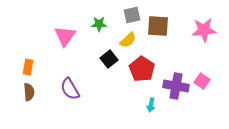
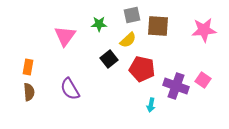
red pentagon: rotated 20 degrees counterclockwise
pink square: moved 1 px right, 1 px up
purple cross: rotated 10 degrees clockwise
